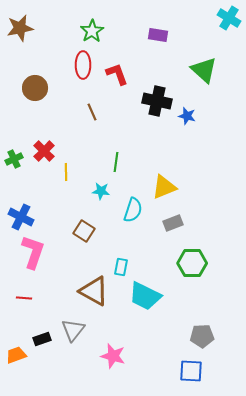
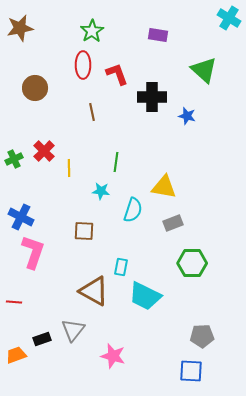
black cross: moved 5 px left, 4 px up; rotated 12 degrees counterclockwise
brown line: rotated 12 degrees clockwise
yellow line: moved 3 px right, 4 px up
yellow triangle: rotated 32 degrees clockwise
brown square: rotated 30 degrees counterclockwise
red line: moved 10 px left, 4 px down
